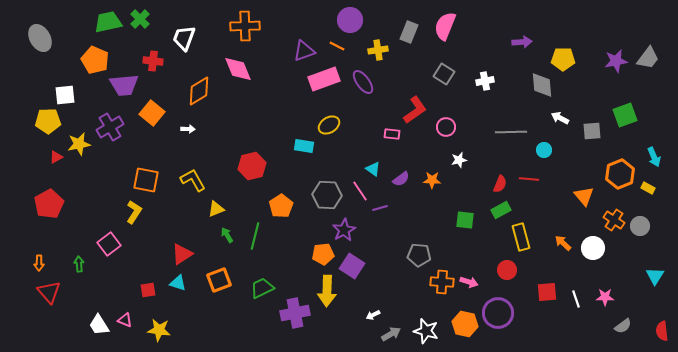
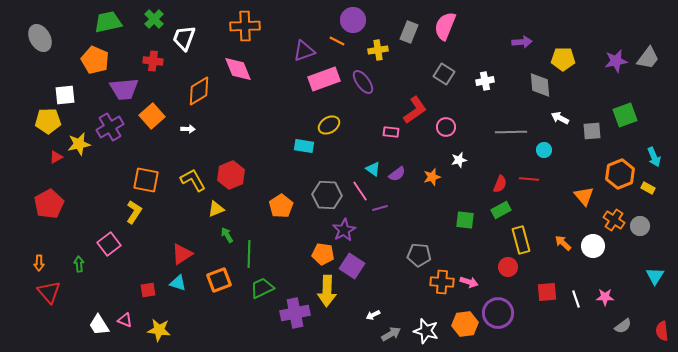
green cross at (140, 19): moved 14 px right
purple circle at (350, 20): moved 3 px right
orange line at (337, 46): moved 5 px up
purple trapezoid at (124, 85): moved 4 px down
gray diamond at (542, 85): moved 2 px left
orange square at (152, 113): moved 3 px down; rotated 10 degrees clockwise
pink rectangle at (392, 134): moved 1 px left, 2 px up
red hexagon at (252, 166): moved 21 px left, 9 px down; rotated 8 degrees counterclockwise
purple semicircle at (401, 179): moved 4 px left, 5 px up
orange star at (432, 180): moved 3 px up; rotated 18 degrees counterclockwise
green line at (255, 236): moved 6 px left, 18 px down; rotated 12 degrees counterclockwise
yellow rectangle at (521, 237): moved 3 px down
white circle at (593, 248): moved 2 px up
orange pentagon at (323, 254): rotated 15 degrees clockwise
red circle at (507, 270): moved 1 px right, 3 px up
orange hexagon at (465, 324): rotated 20 degrees counterclockwise
